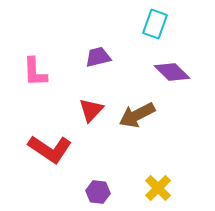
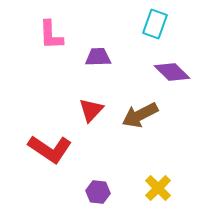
purple trapezoid: rotated 12 degrees clockwise
pink L-shape: moved 16 px right, 37 px up
brown arrow: moved 3 px right
